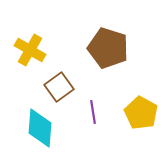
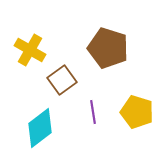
brown square: moved 3 px right, 7 px up
yellow pentagon: moved 4 px left, 1 px up; rotated 12 degrees counterclockwise
cyan diamond: rotated 48 degrees clockwise
